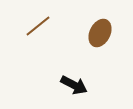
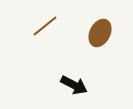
brown line: moved 7 px right
